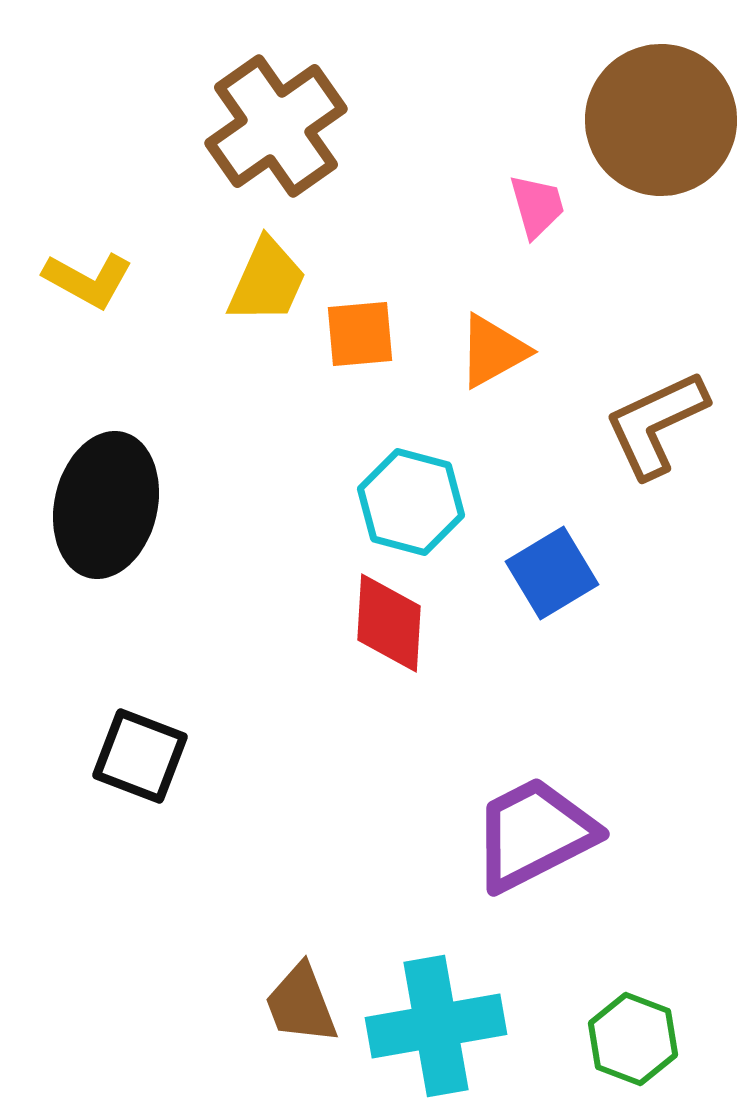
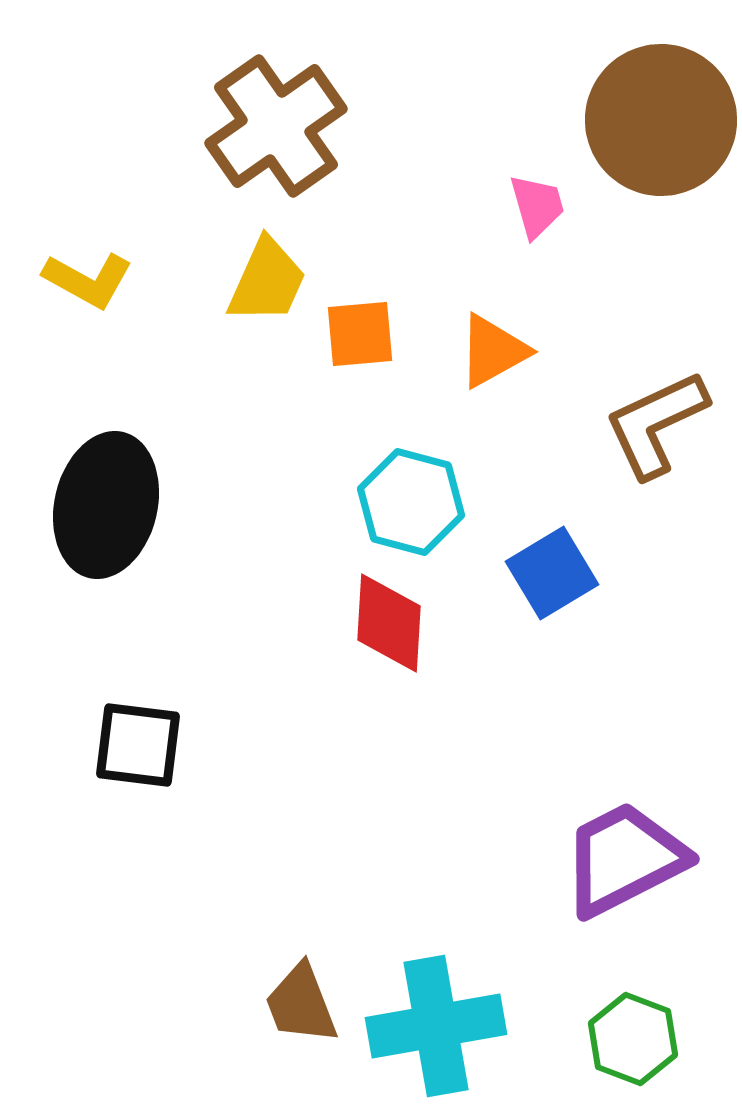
black square: moved 2 px left, 11 px up; rotated 14 degrees counterclockwise
purple trapezoid: moved 90 px right, 25 px down
